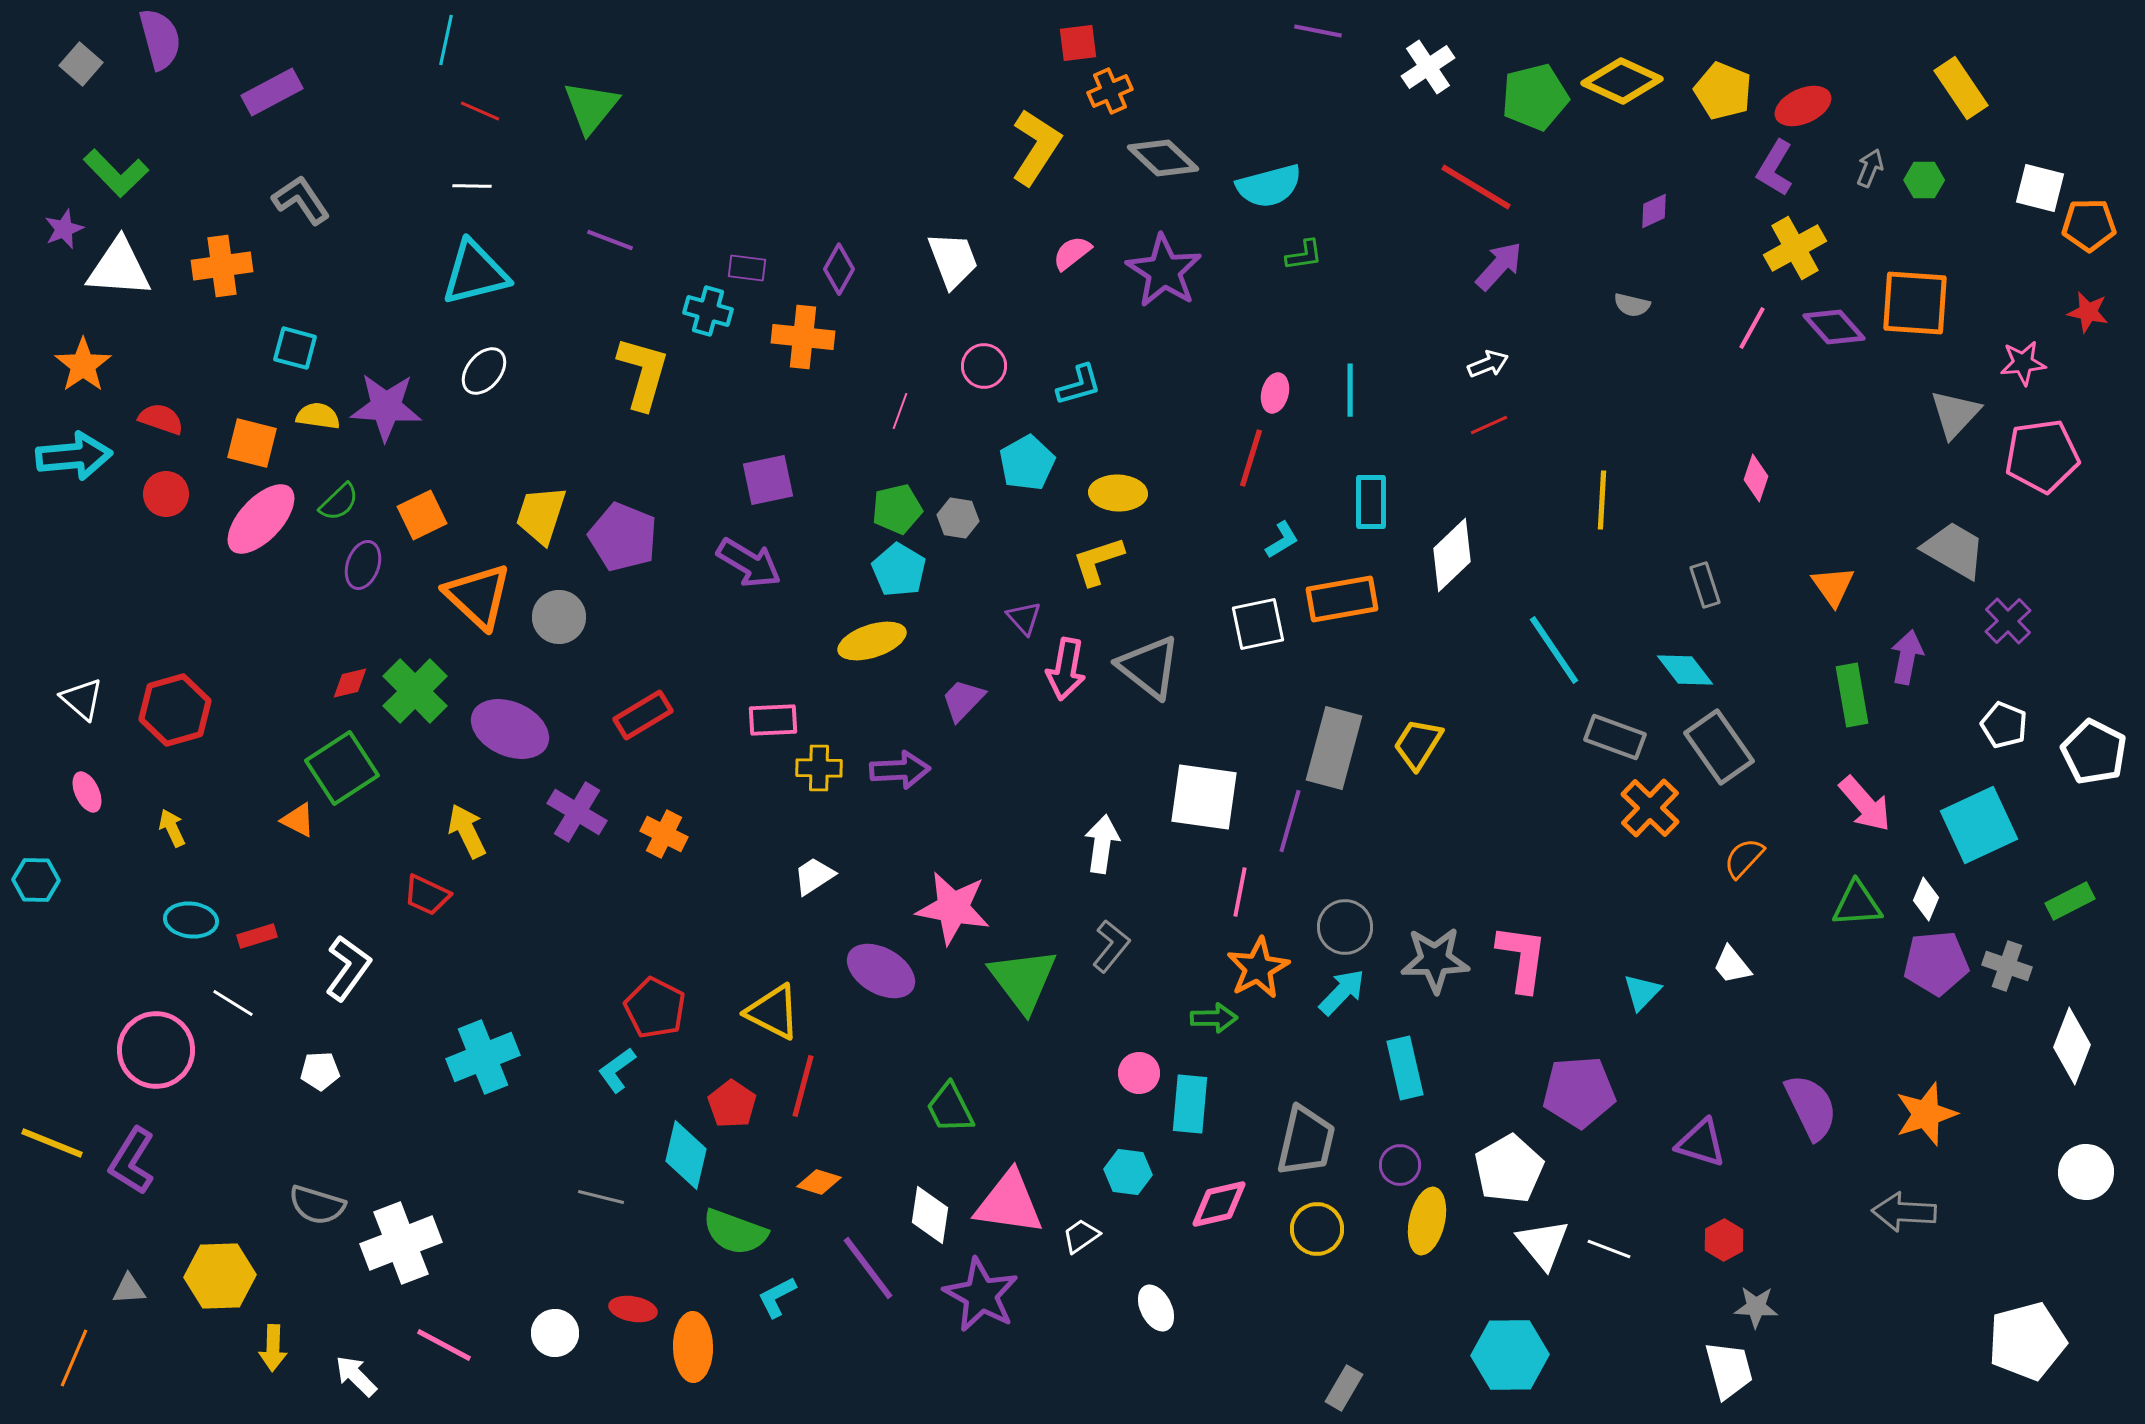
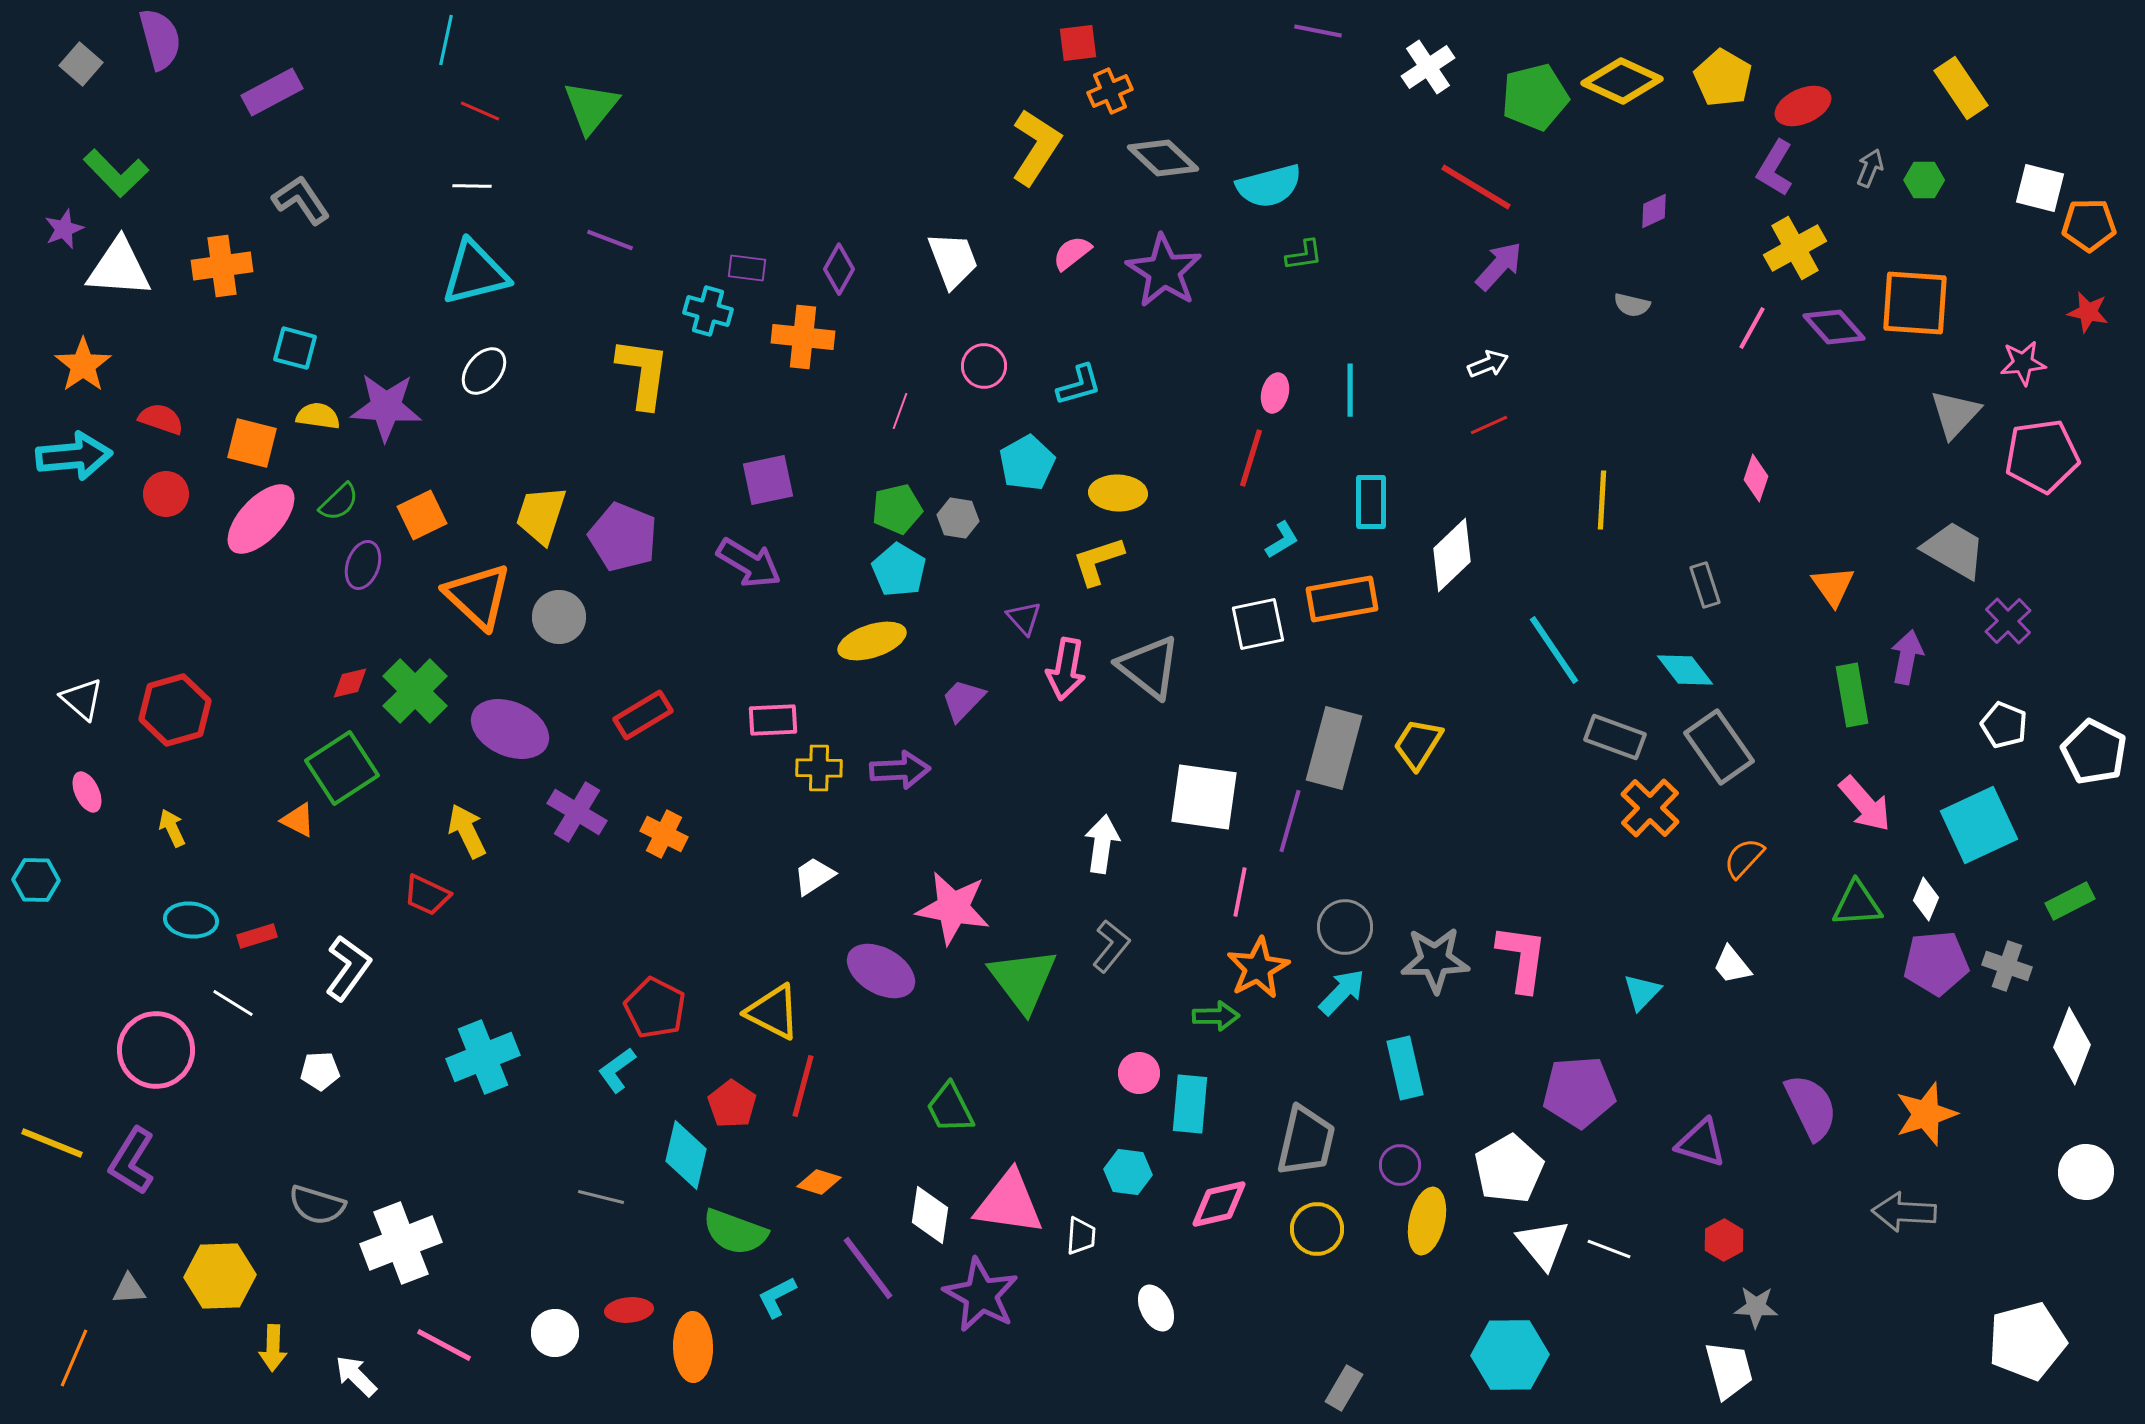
yellow pentagon at (1723, 91): moved 13 px up; rotated 8 degrees clockwise
yellow L-shape at (643, 373): rotated 8 degrees counterclockwise
green arrow at (1214, 1018): moved 2 px right, 2 px up
white trapezoid at (1081, 1236): rotated 129 degrees clockwise
red ellipse at (633, 1309): moved 4 px left, 1 px down; rotated 15 degrees counterclockwise
